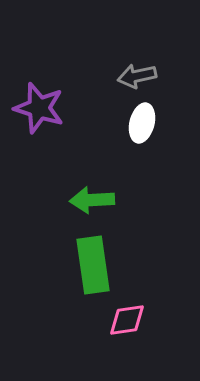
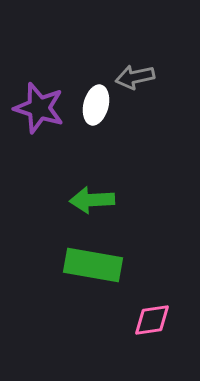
gray arrow: moved 2 px left, 1 px down
white ellipse: moved 46 px left, 18 px up
green rectangle: rotated 72 degrees counterclockwise
pink diamond: moved 25 px right
